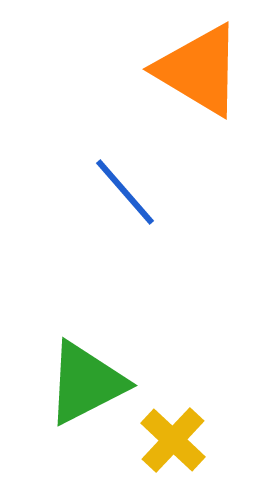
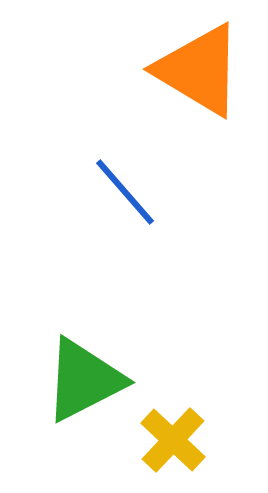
green triangle: moved 2 px left, 3 px up
